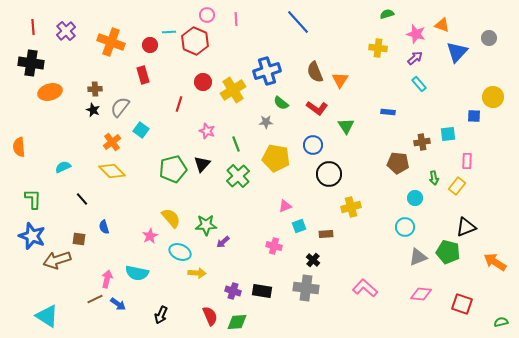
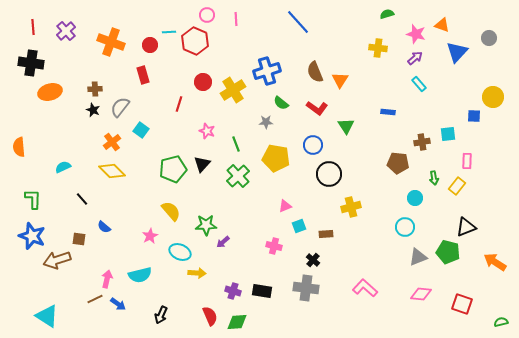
yellow semicircle at (171, 218): moved 7 px up
blue semicircle at (104, 227): rotated 32 degrees counterclockwise
cyan semicircle at (137, 273): moved 3 px right, 2 px down; rotated 25 degrees counterclockwise
